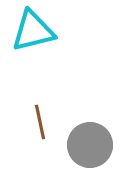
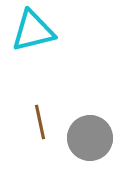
gray circle: moved 7 px up
